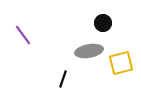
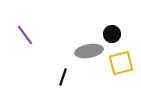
black circle: moved 9 px right, 11 px down
purple line: moved 2 px right
black line: moved 2 px up
